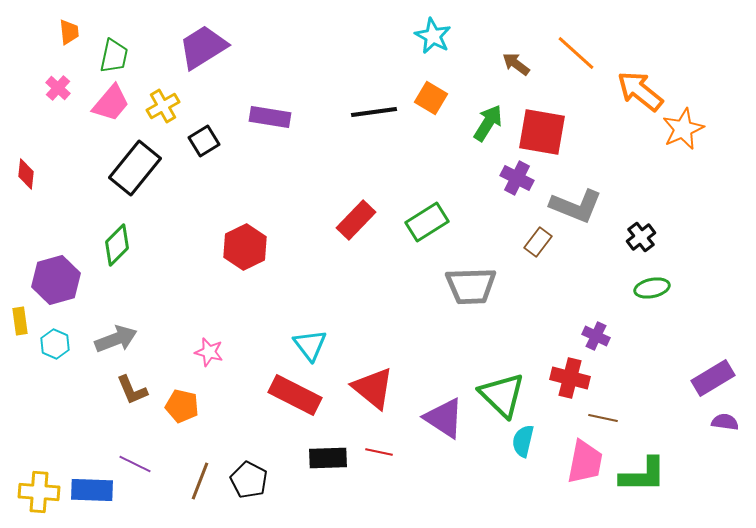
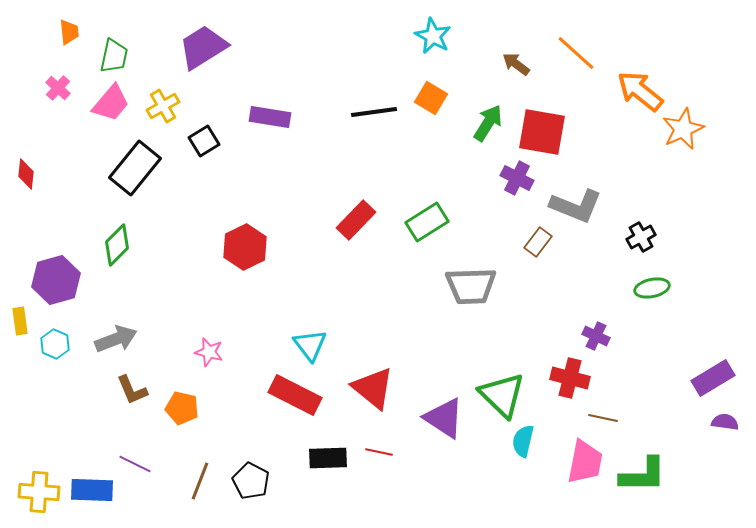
black cross at (641, 237): rotated 8 degrees clockwise
orange pentagon at (182, 406): moved 2 px down
black pentagon at (249, 480): moved 2 px right, 1 px down
